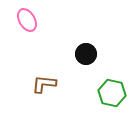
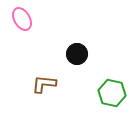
pink ellipse: moved 5 px left, 1 px up
black circle: moved 9 px left
